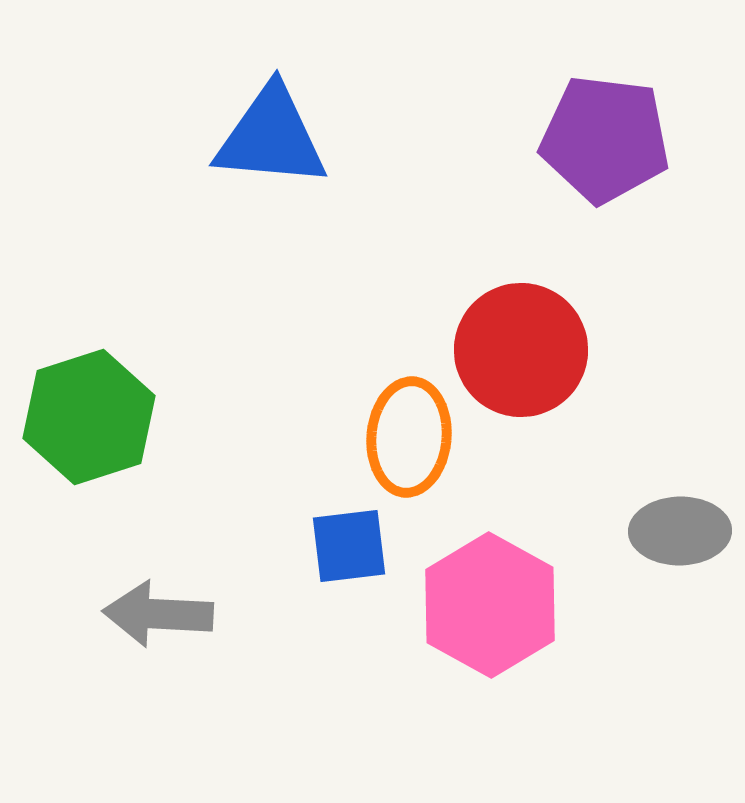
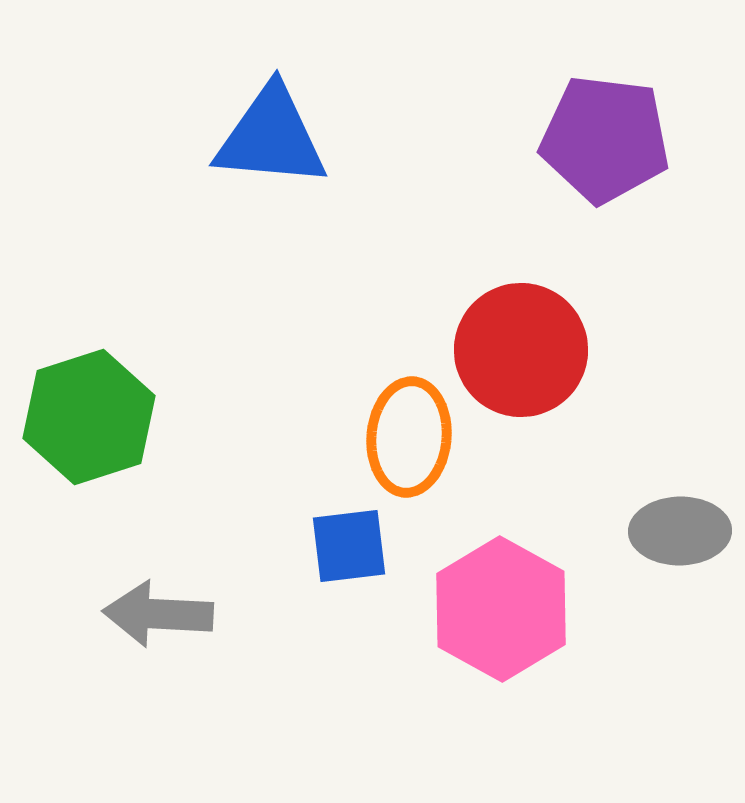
pink hexagon: moved 11 px right, 4 px down
